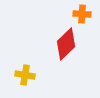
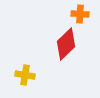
orange cross: moved 2 px left
